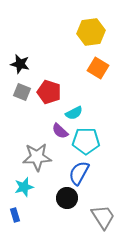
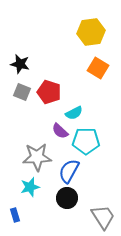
blue semicircle: moved 10 px left, 2 px up
cyan star: moved 6 px right
